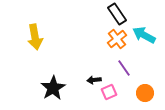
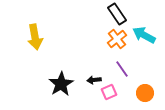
purple line: moved 2 px left, 1 px down
black star: moved 8 px right, 4 px up
